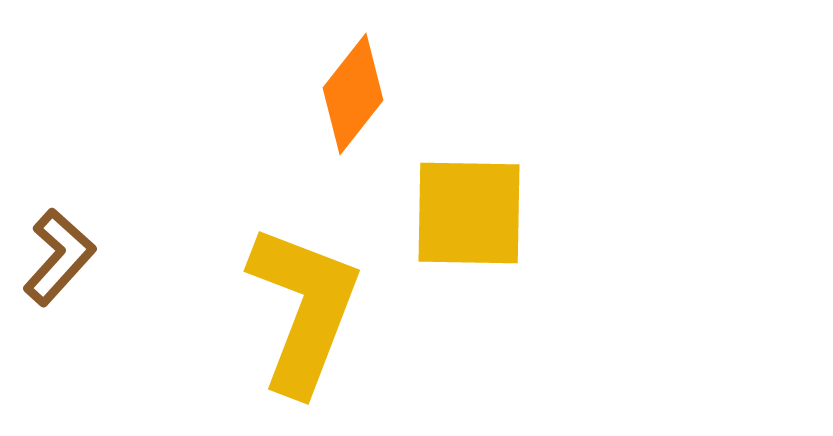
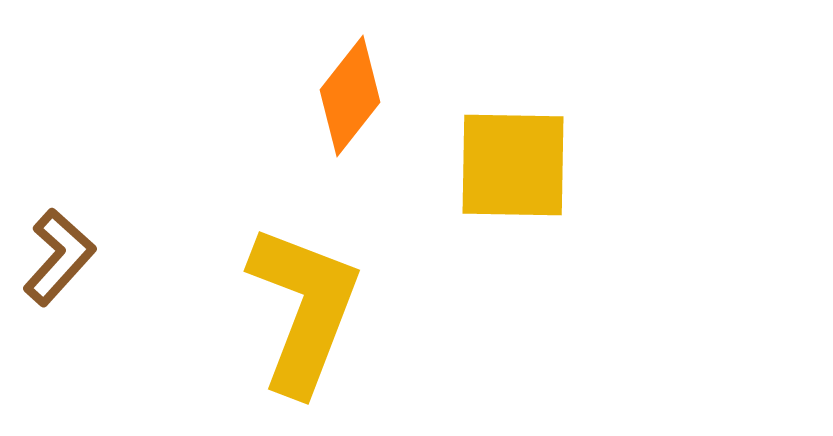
orange diamond: moved 3 px left, 2 px down
yellow square: moved 44 px right, 48 px up
